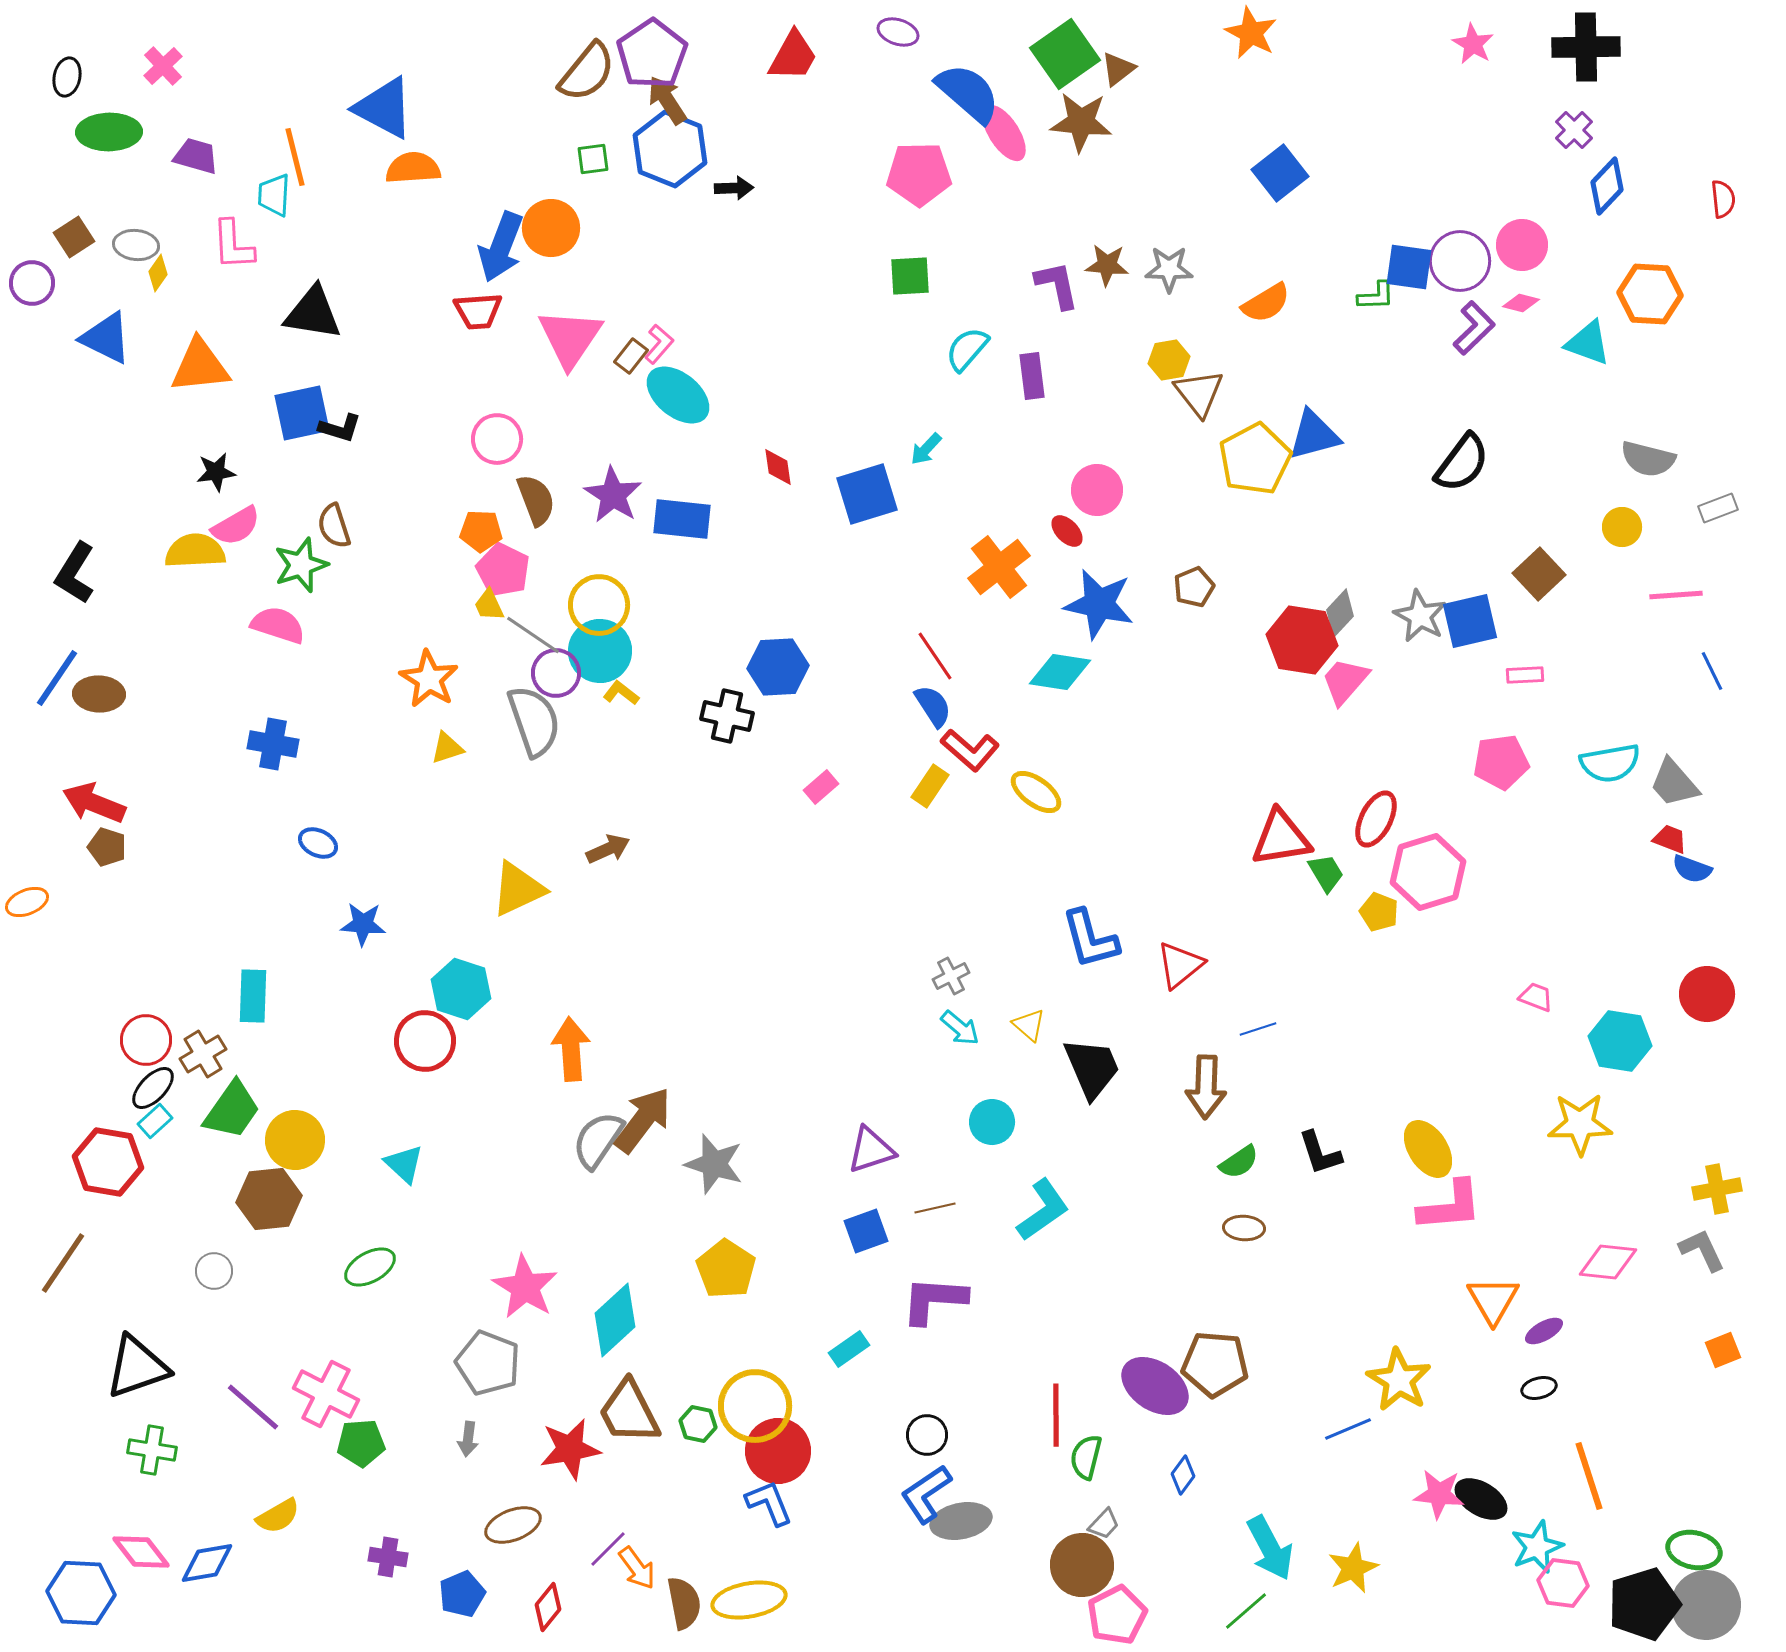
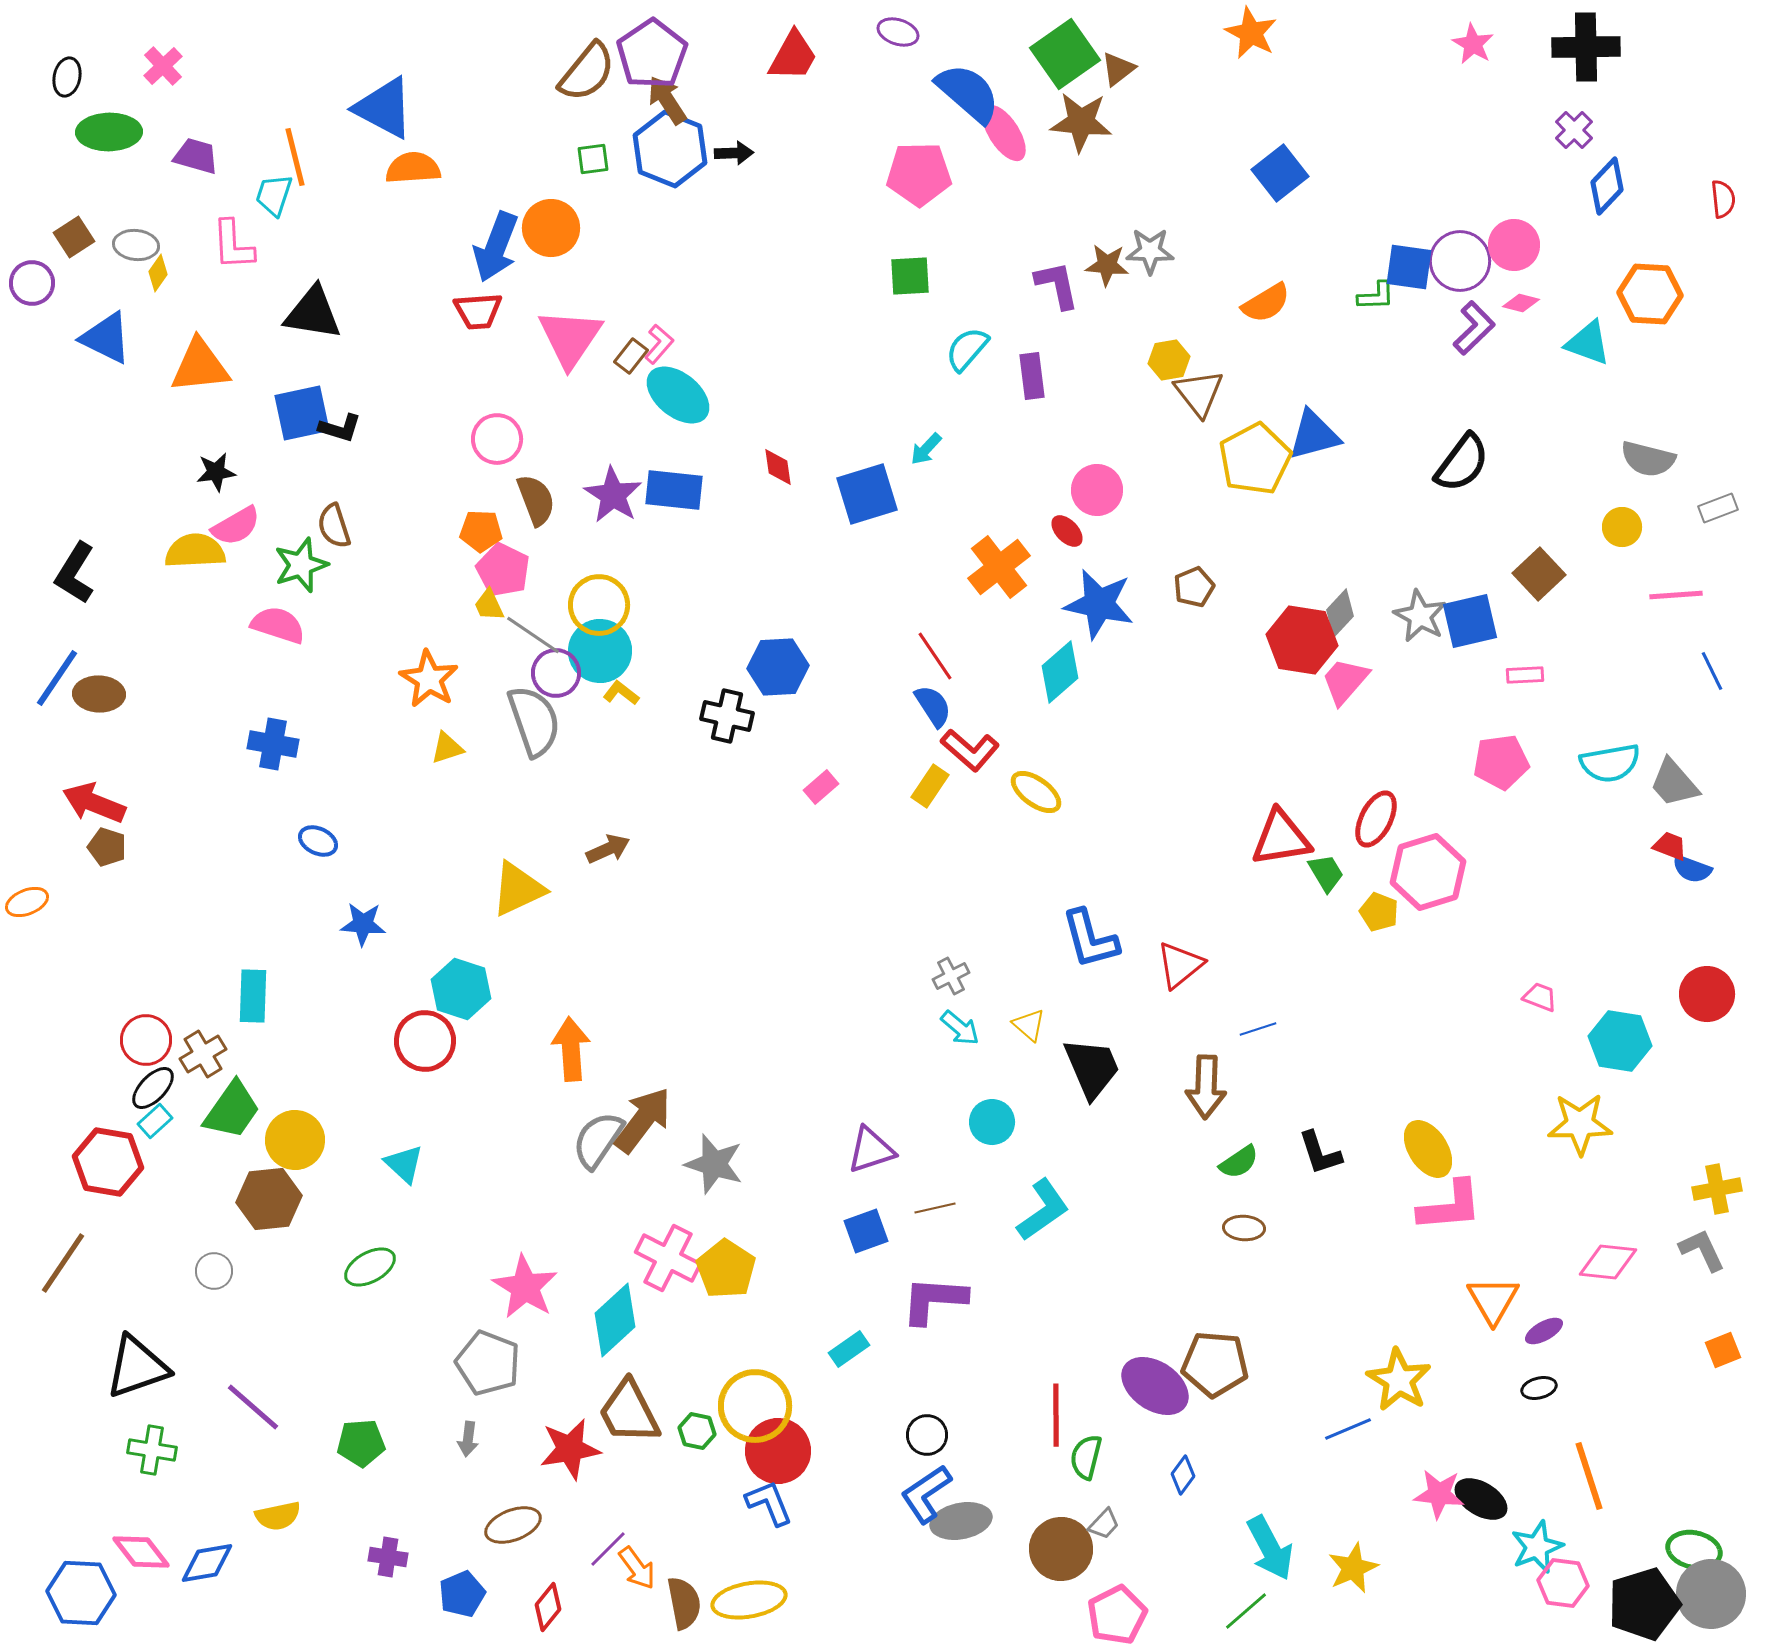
black arrow at (734, 188): moved 35 px up
cyan trapezoid at (274, 195): rotated 15 degrees clockwise
pink circle at (1522, 245): moved 8 px left
blue arrow at (501, 247): moved 5 px left
gray star at (1169, 269): moved 19 px left, 18 px up
blue rectangle at (682, 519): moved 8 px left, 29 px up
cyan diamond at (1060, 672): rotated 50 degrees counterclockwise
red trapezoid at (1670, 839): moved 7 px down
blue ellipse at (318, 843): moved 2 px up
pink trapezoid at (1536, 997): moved 4 px right
pink cross at (326, 1394): moved 342 px right, 136 px up
green hexagon at (698, 1424): moved 1 px left, 7 px down
yellow semicircle at (278, 1516): rotated 18 degrees clockwise
brown circle at (1082, 1565): moved 21 px left, 16 px up
gray circle at (1706, 1605): moved 5 px right, 11 px up
